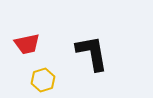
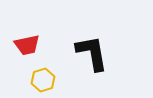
red trapezoid: moved 1 px down
